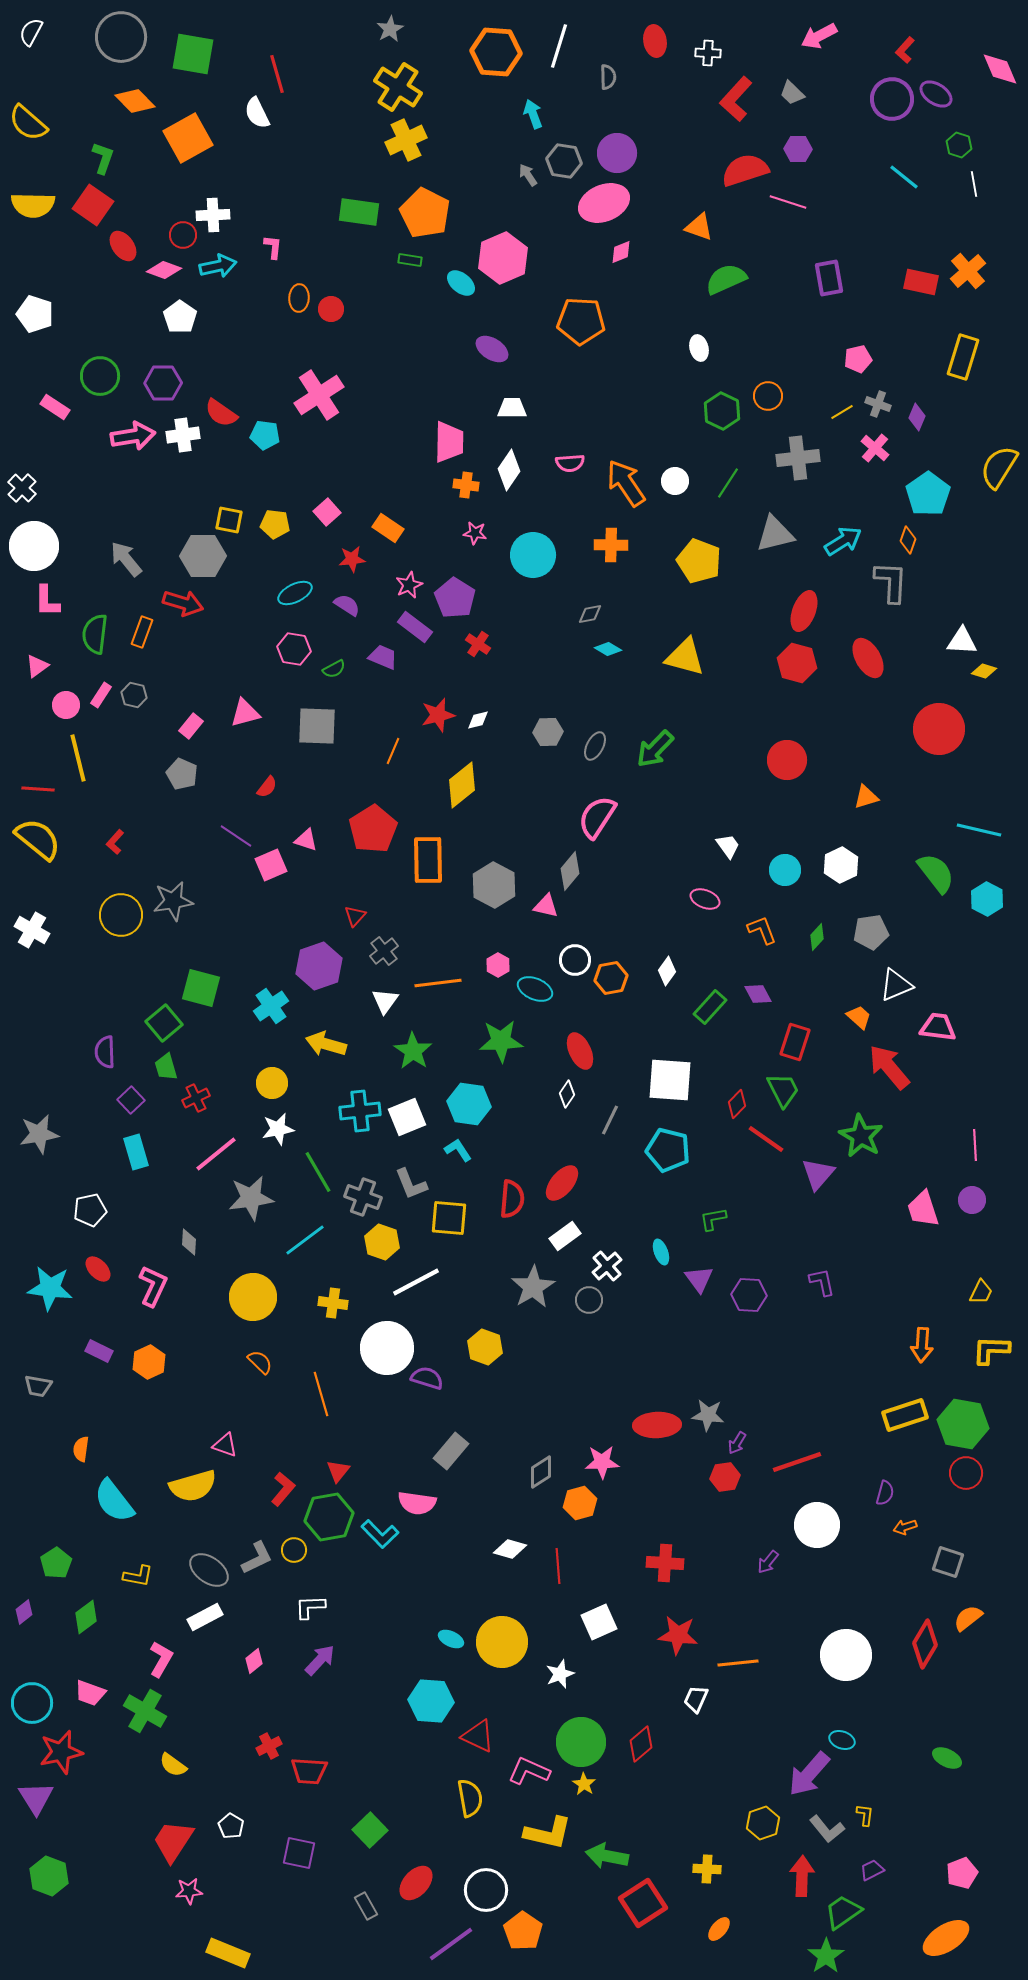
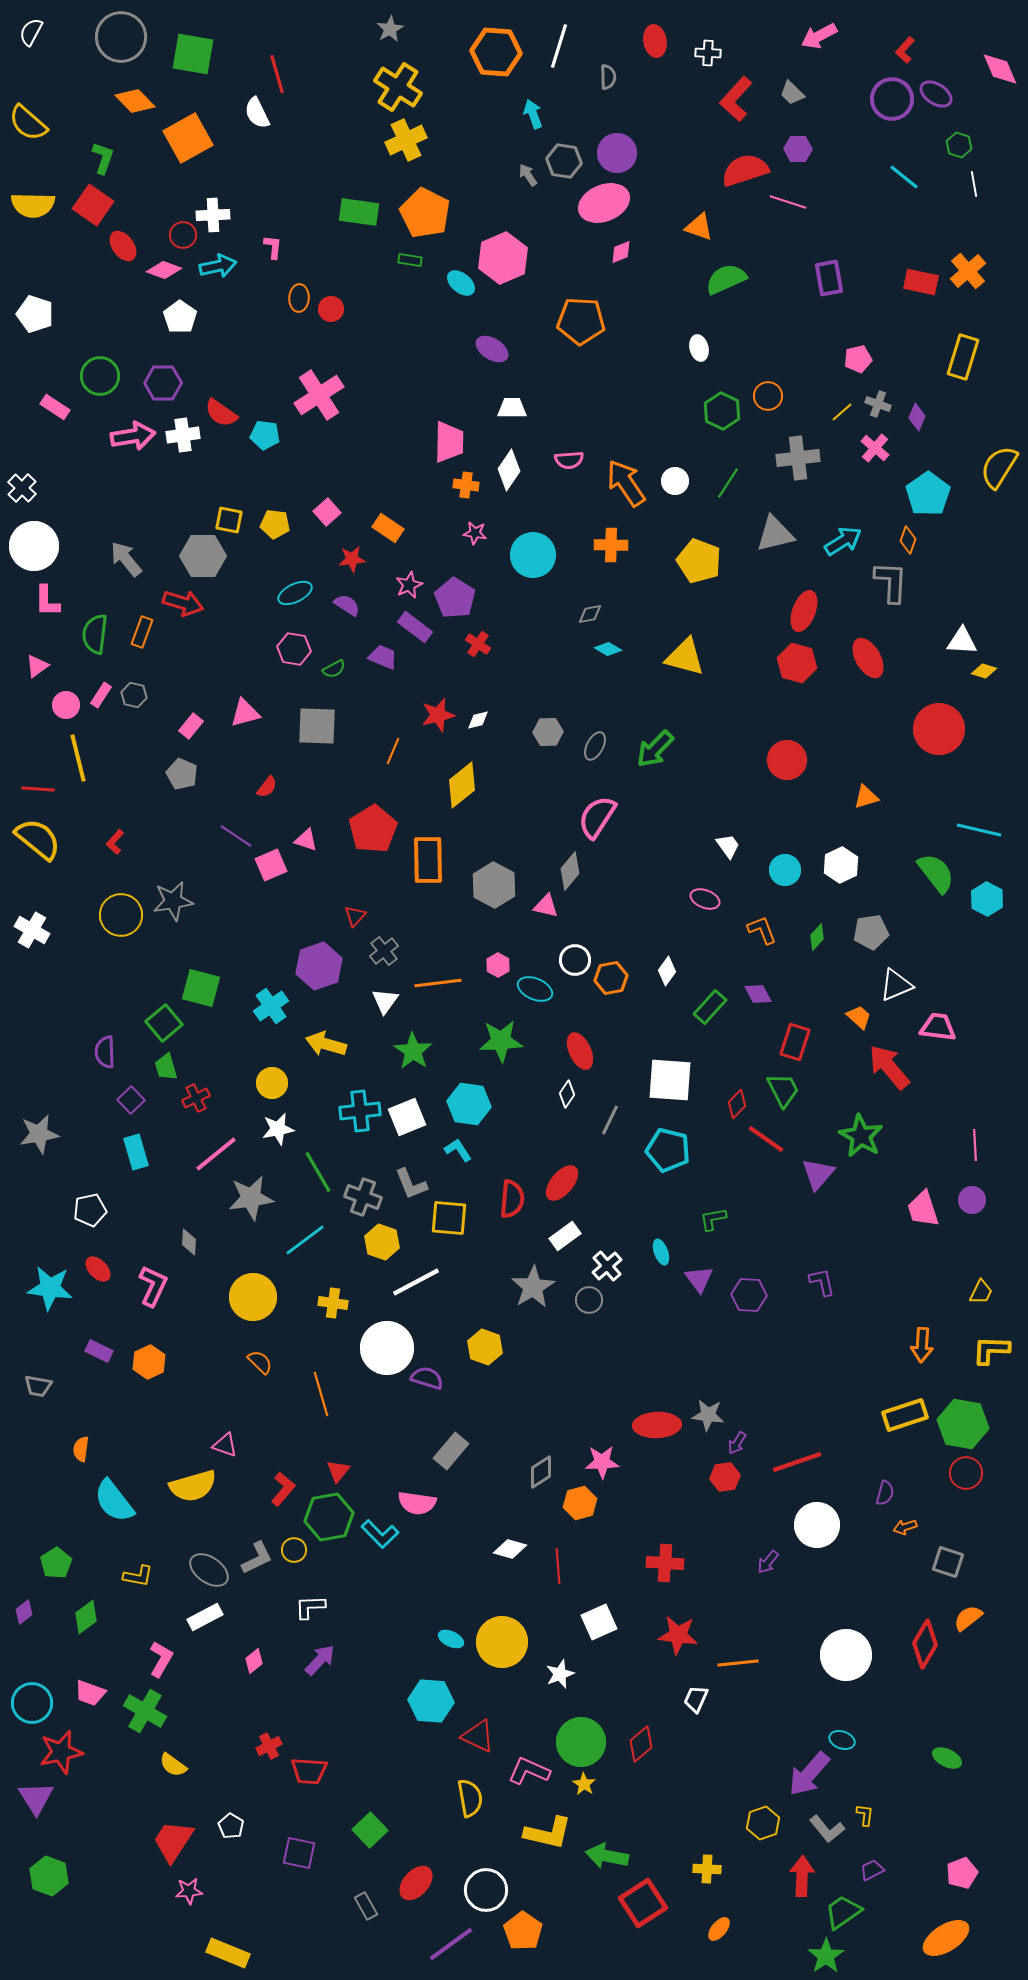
yellow line at (842, 412): rotated 10 degrees counterclockwise
pink semicircle at (570, 463): moved 1 px left, 3 px up
